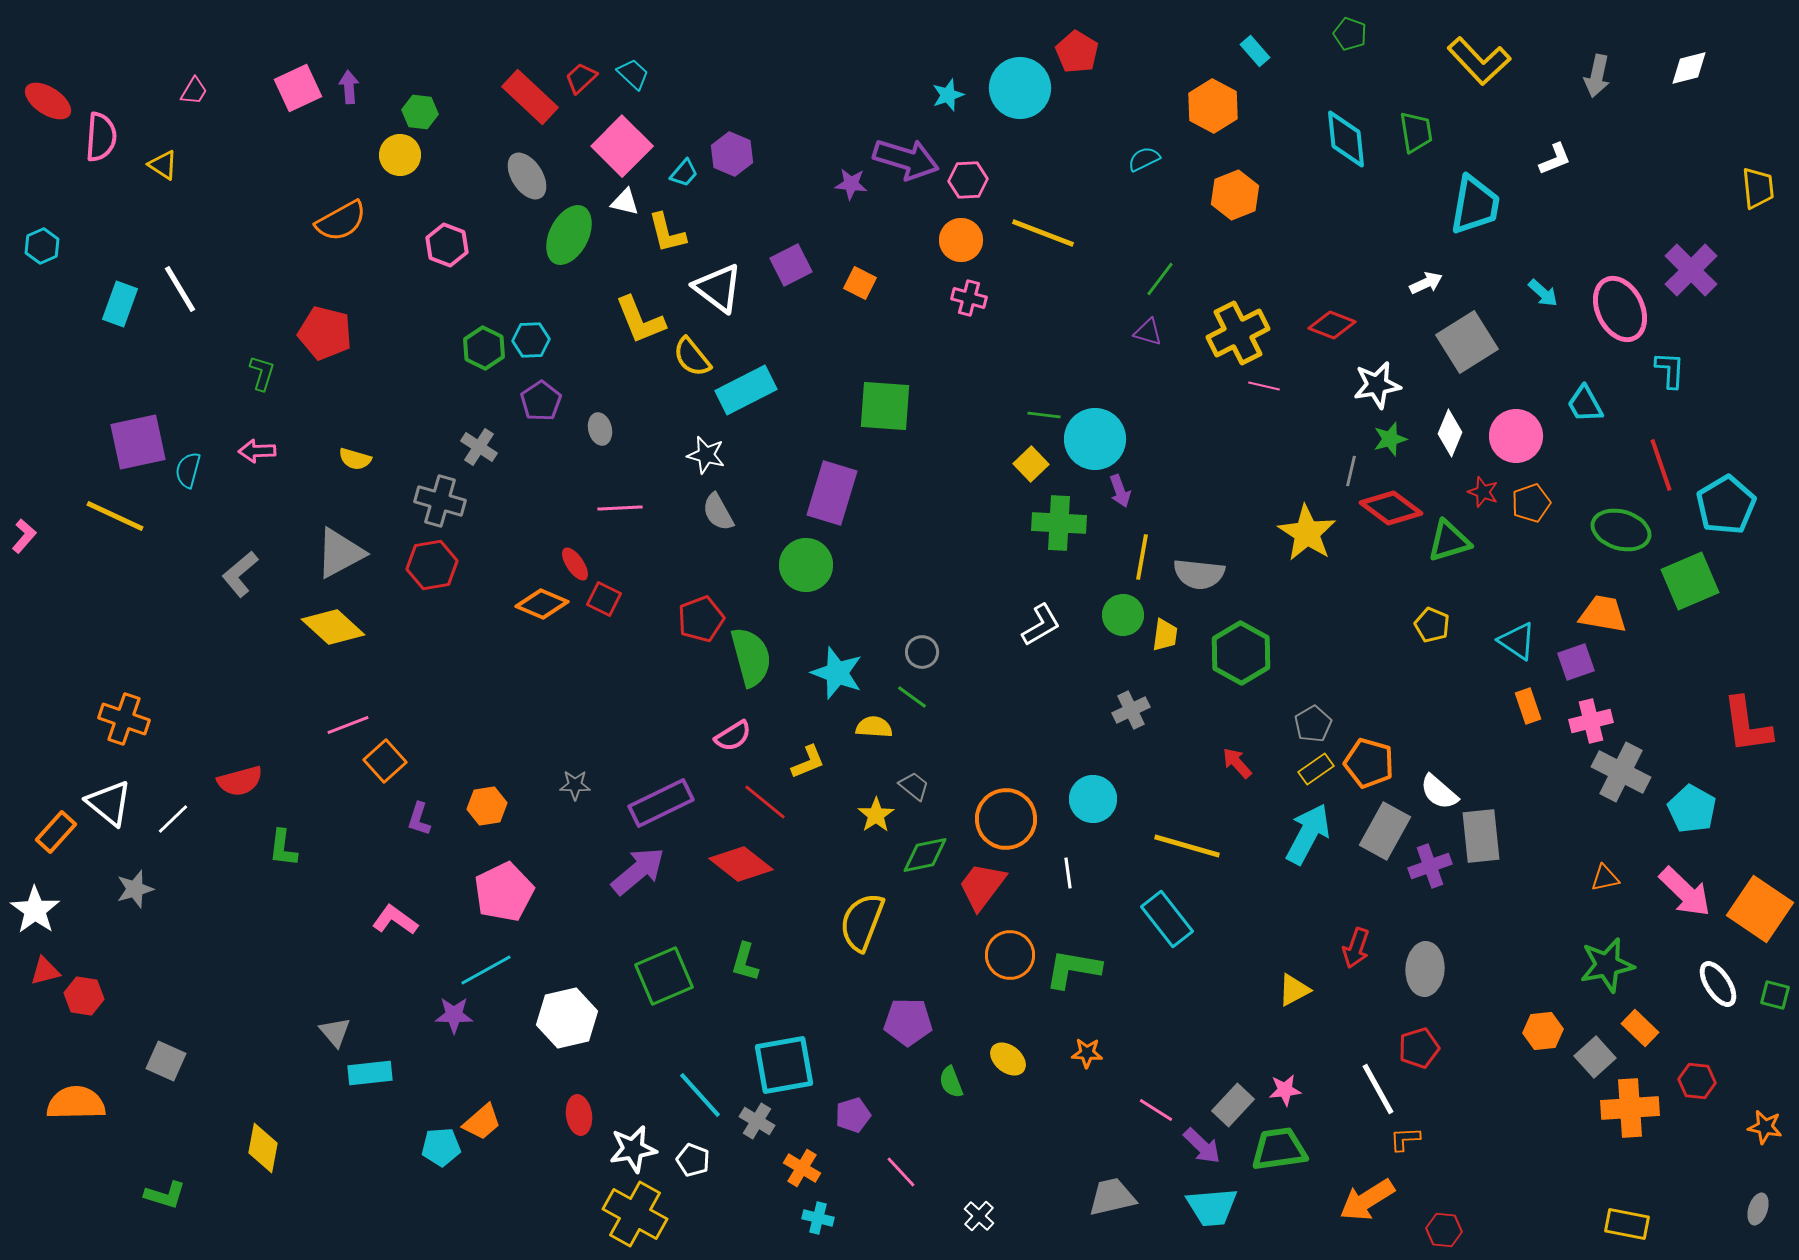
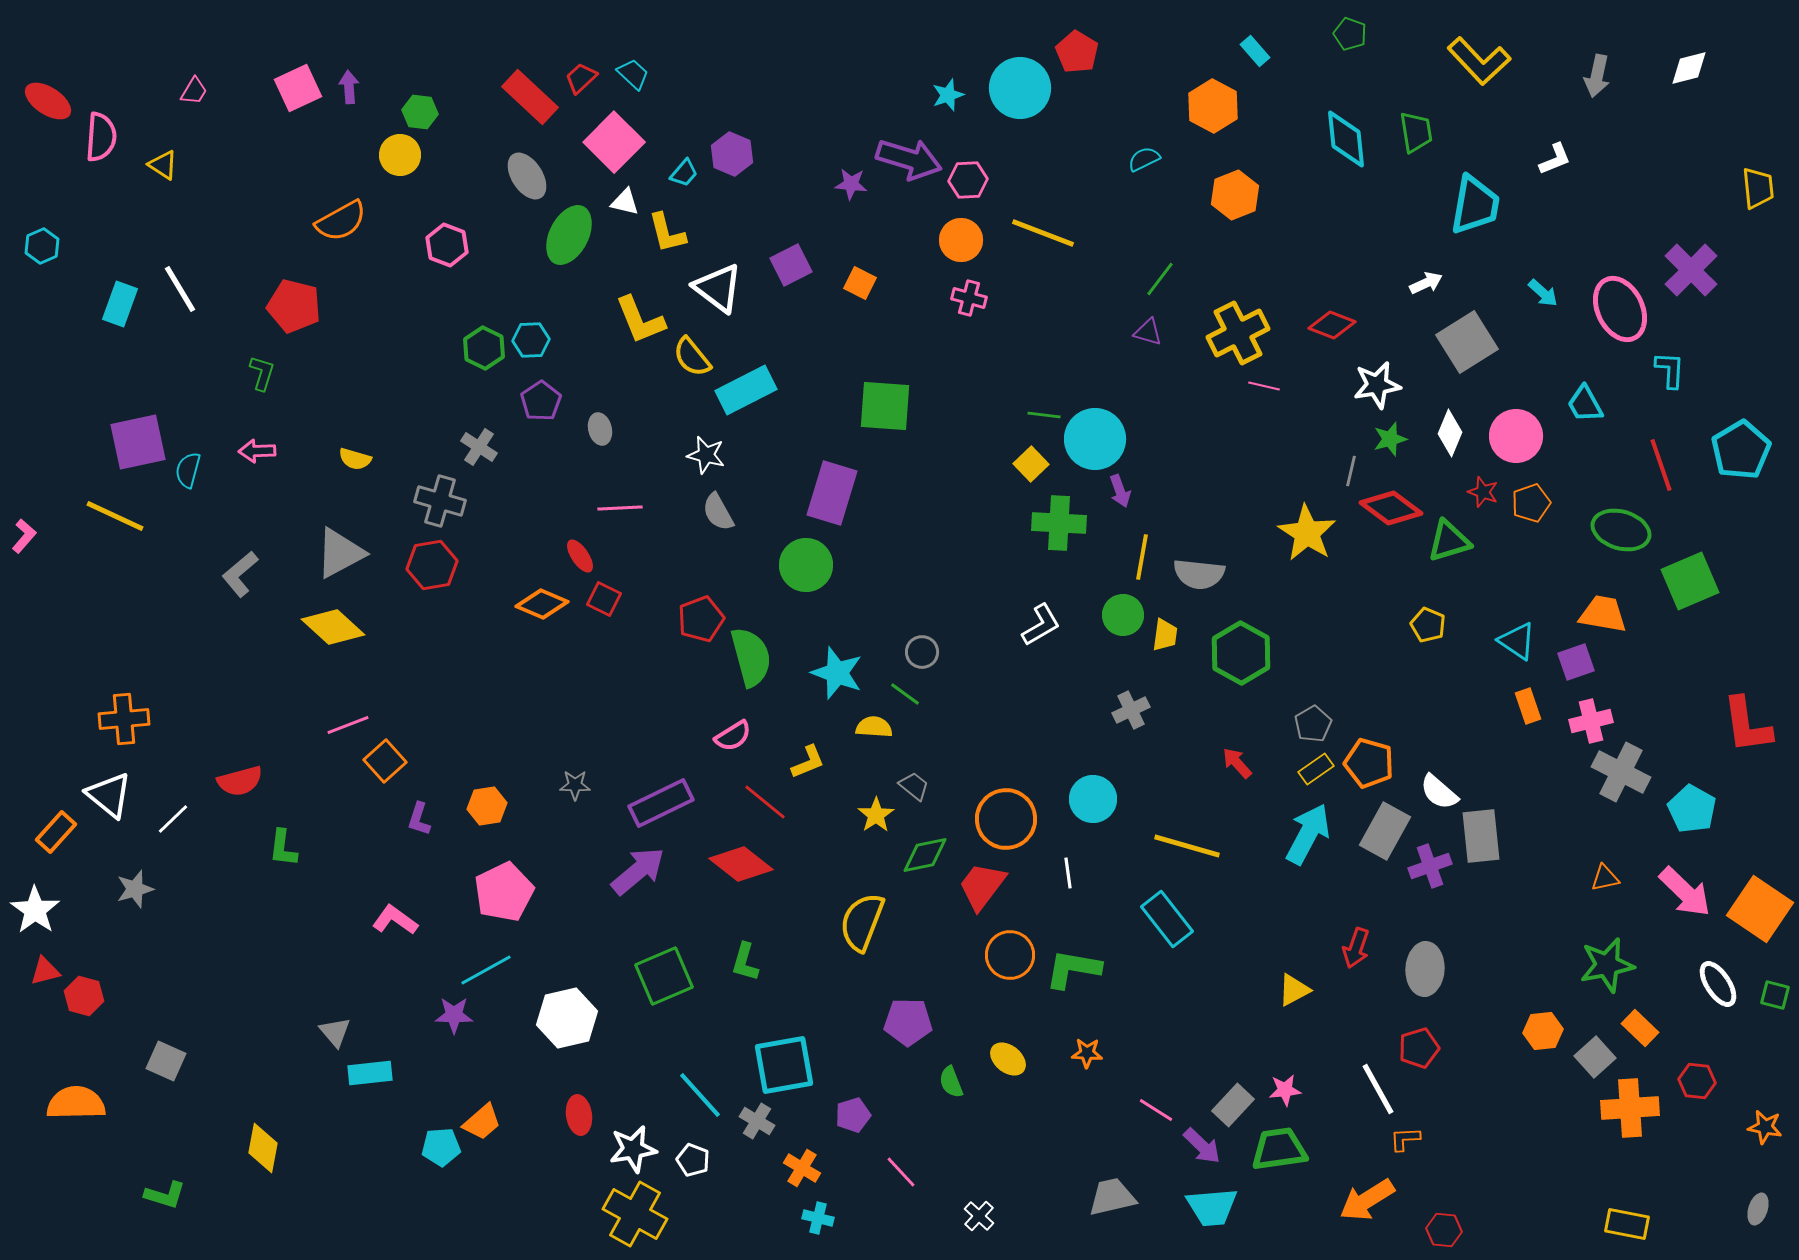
pink square at (622, 146): moved 8 px left, 4 px up
purple arrow at (906, 159): moved 3 px right
red pentagon at (325, 333): moved 31 px left, 27 px up
cyan pentagon at (1726, 505): moved 15 px right, 55 px up
red ellipse at (575, 564): moved 5 px right, 8 px up
yellow pentagon at (1432, 625): moved 4 px left
green line at (912, 697): moved 7 px left, 3 px up
orange cross at (124, 719): rotated 24 degrees counterclockwise
white triangle at (109, 803): moved 8 px up
red hexagon at (84, 996): rotated 6 degrees clockwise
